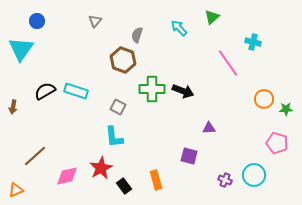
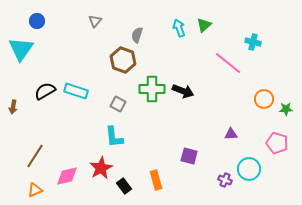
green triangle: moved 8 px left, 8 px down
cyan arrow: rotated 24 degrees clockwise
pink line: rotated 16 degrees counterclockwise
gray square: moved 3 px up
purple triangle: moved 22 px right, 6 px down
brown line: rotated 15 degrees counterclockwise
cyan circle: moved 5 px left, 6 px up
orange triangle: moved 19 px right
